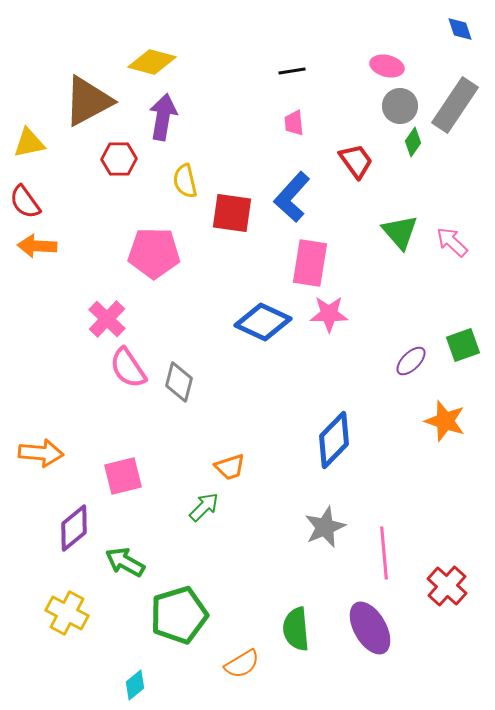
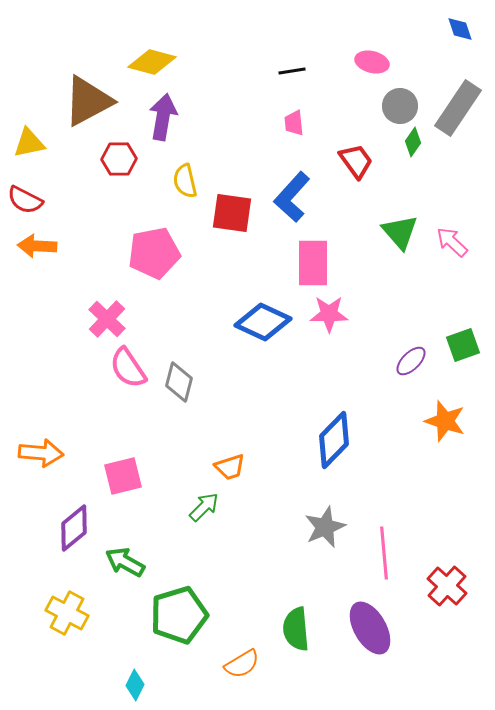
pink ellipse at (387, 66): moved 15 px left, 4 px up
gray rectangle at (455, 105): moved 3 px right, 3 px down
red semicircle at (25, 202): moved 2 px up; rotated 27 degrees counterclockwise
pink pentagon at (154, 253): rotated 12 degrees counterclockwise
pink rectangle at (310, 263): moved 3 px right; rotated 9 degrees counterclockwise
cyan diamond at (135, 685): rotated 24 degrees counterclockwise
